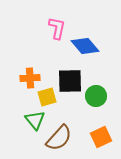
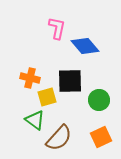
orange cross: rotated 18 degrees clockwise
green circle: moved 3 px right, 4 px down
green triangle: rotated 15 degrees counterclockwise
